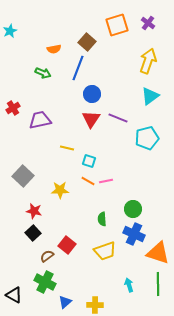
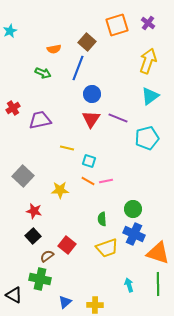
black square: moved 3 px down
yellow trapezoid: moved 2 px right, 3 px up
green cross: moved 5 px left, 3 px up; rotated 15 degrees counterclockwise
